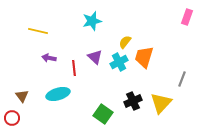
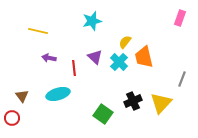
pink rectangle: moved 7 px left, 1 px down
orange trapezoid: rotated 30 degrees counterclockwise
cyan cross: rotated 18 degrees counterclockwise
